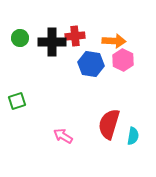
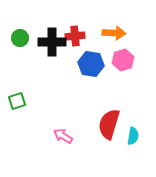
orange arrow: moved 8 px up
pink hexagon: rotated 15 degrees clockwise
